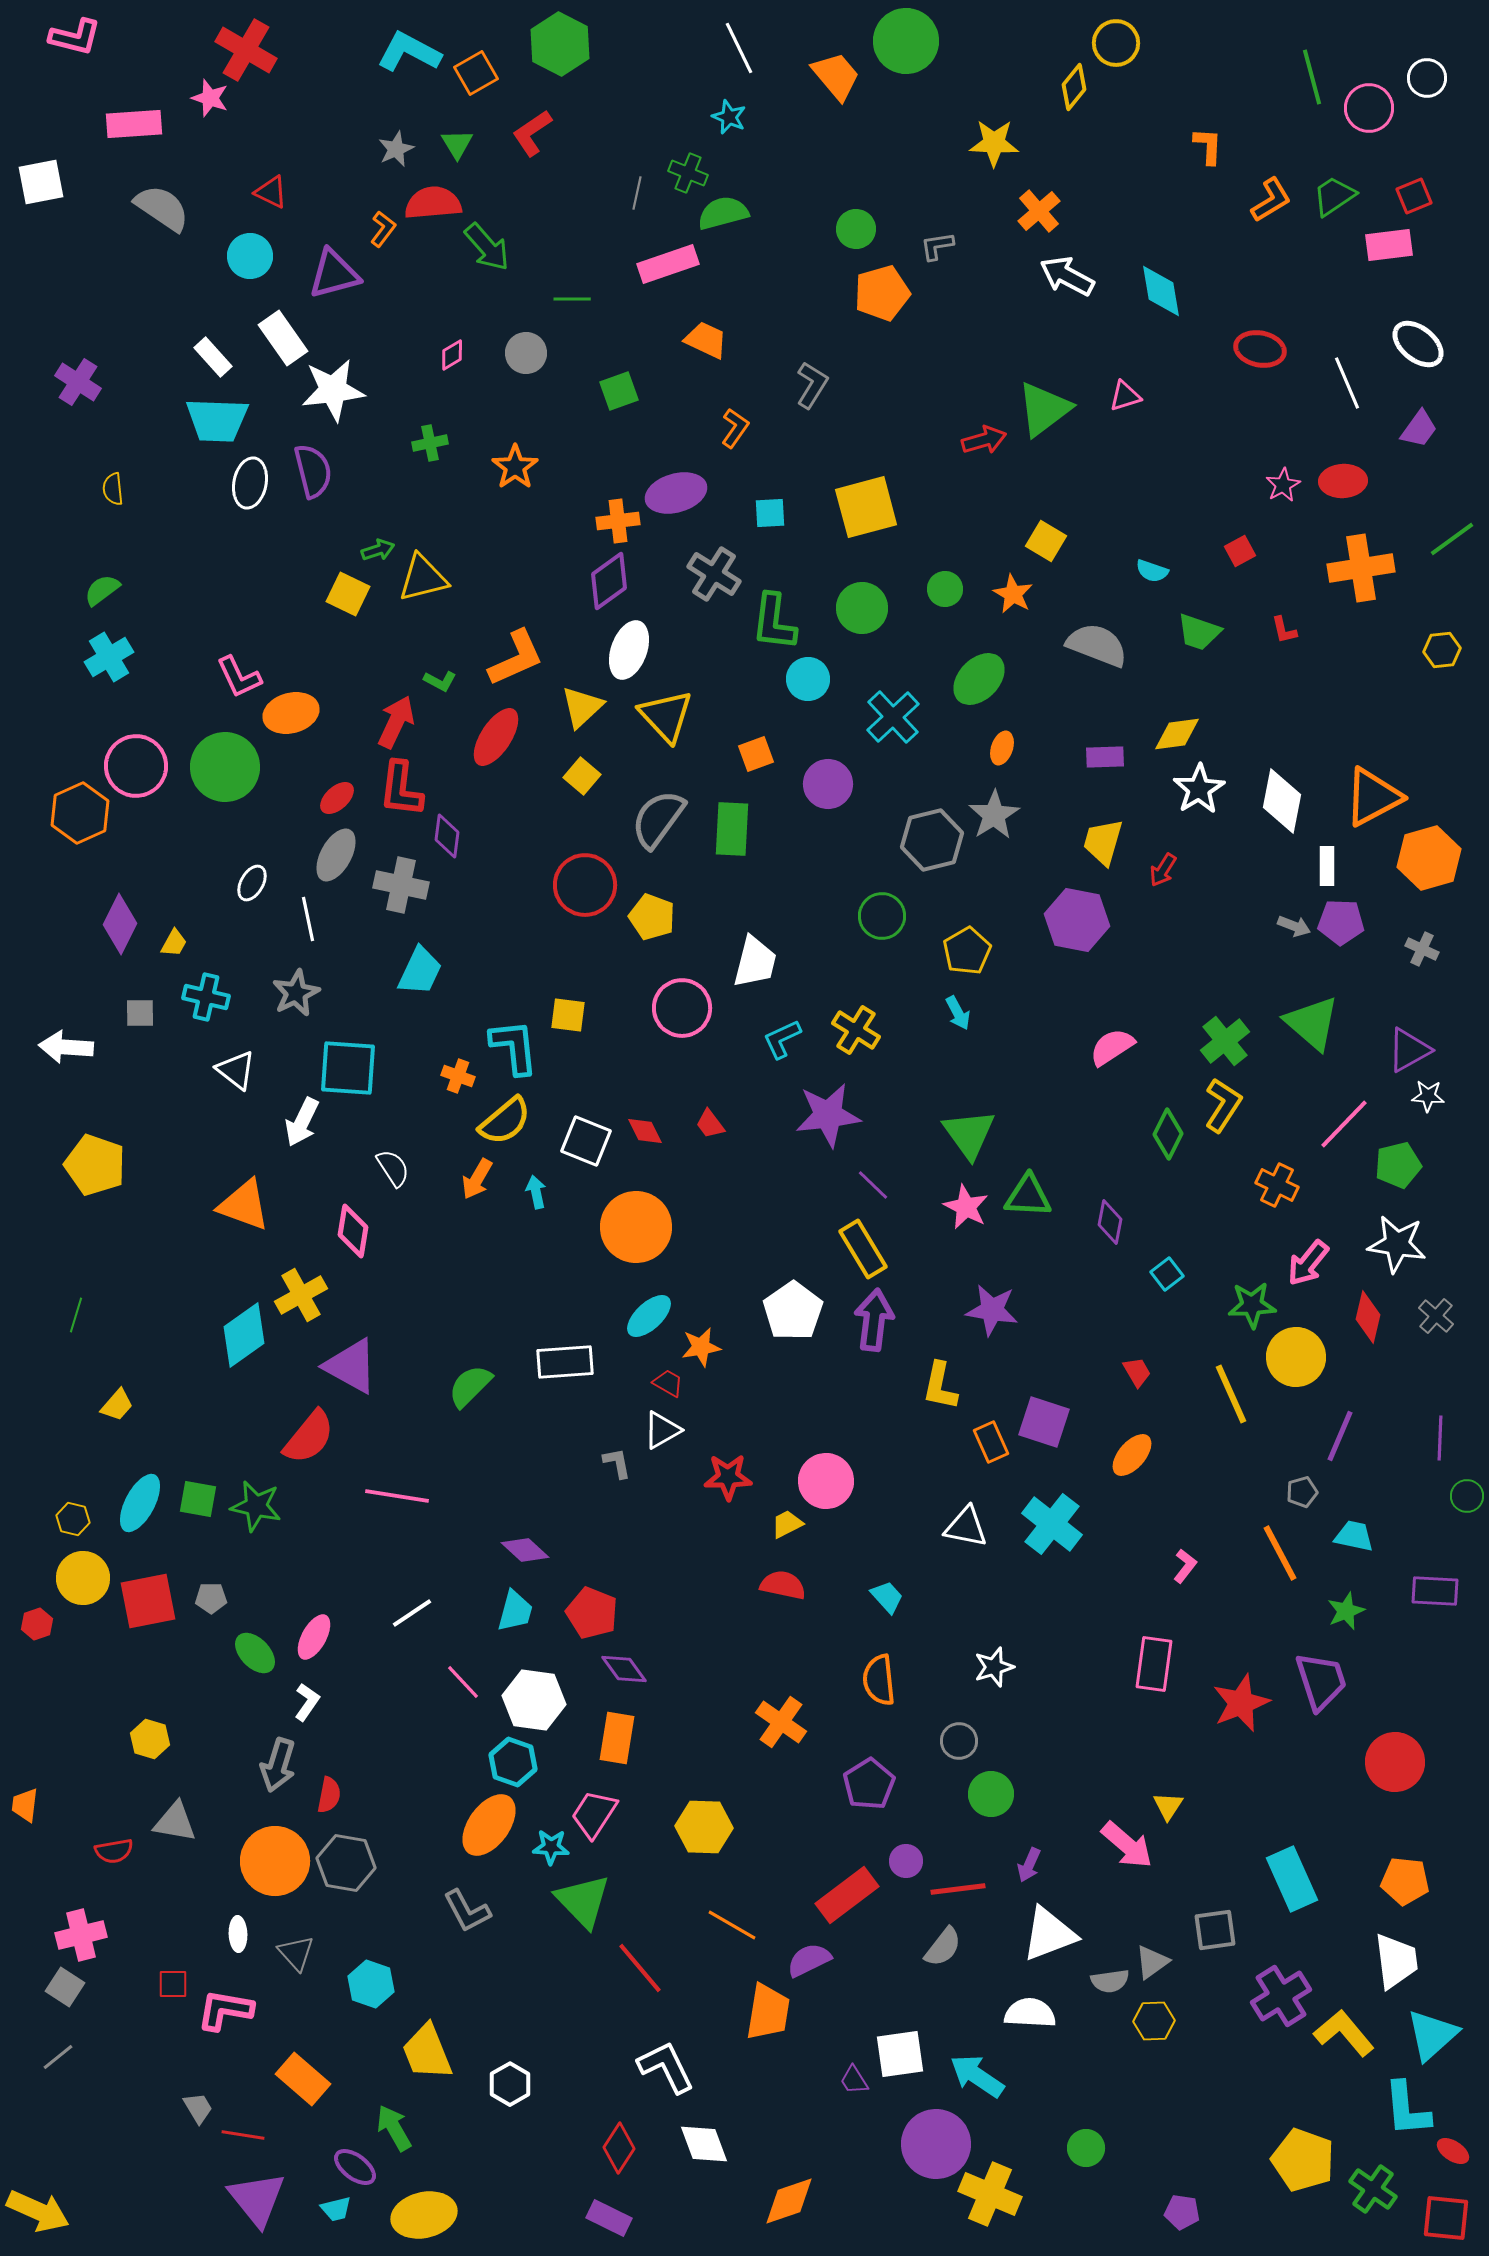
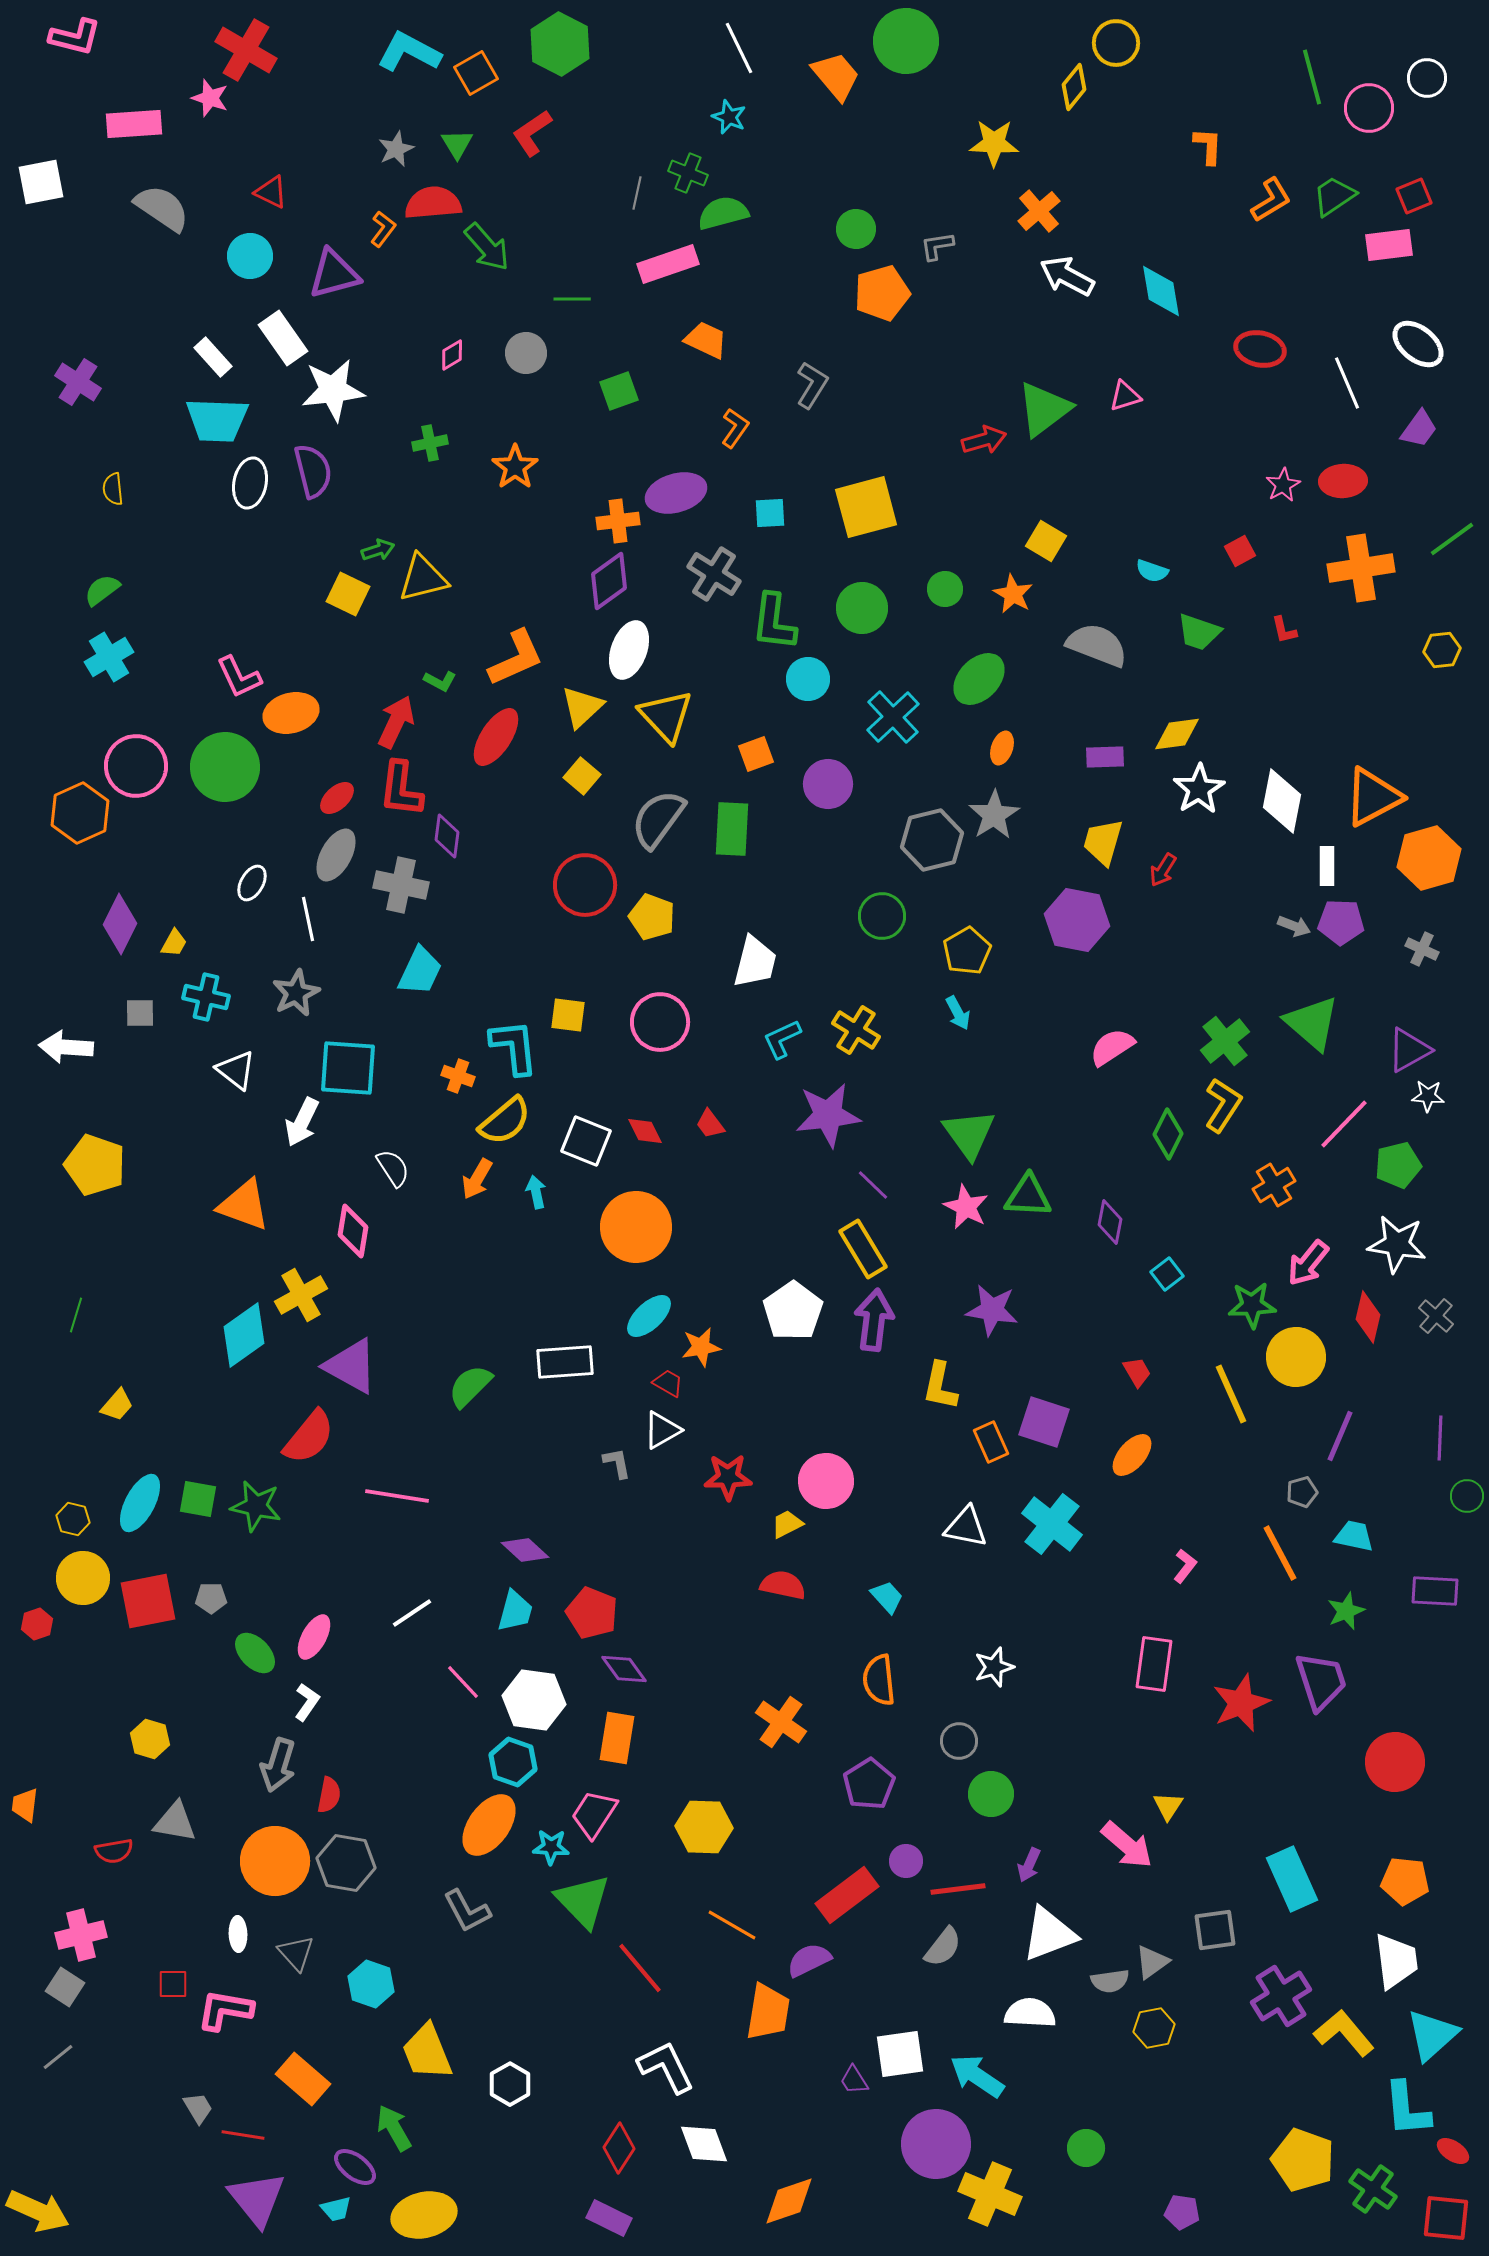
pink circle at (682, 1008): moved 22 px left, 14 px down
orange cross at (1277, 1185): moved 3 px left; rotated 33 degrees clockwise
yellow hexagon at (1154, 2021): moved 7 px down; rotated 9 degrees counterclockwise
